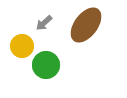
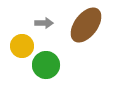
gray arrow: rotated 138 degrees counterclockwise
